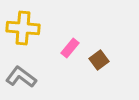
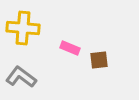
pink rectangle: rotated 72 degrees clockwise
brown square: rotated 30 degrees clockwise
